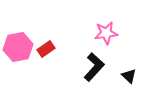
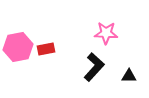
pink star: rotated 10 degrees clockwise
red rectangle: rotated 24 degrees clockwise
black triangle: rotated 42 degrees counterclockwise
